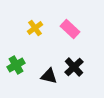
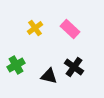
black cross: rotated 12 degrees counterclockwise
